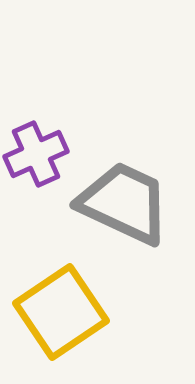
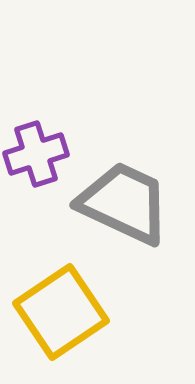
purple cross: rotated 6 degrees clockwise
